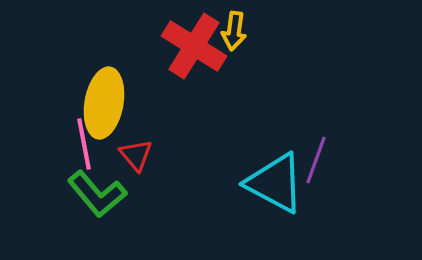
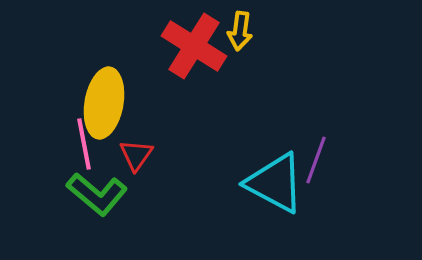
yellow arrow: moved 6 px right
red triangle: rotated 15 degrees clockwise
green L-shape: rotated 10 degrees counterclockwise
